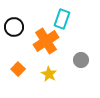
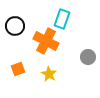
black circle: moved 1 px right, 1 px up
orange cross: rotated 30 degrees counterclockwise
gray circle: moved 7 px right, 3 px up
orange square: rotated 24 degrees clockwise
